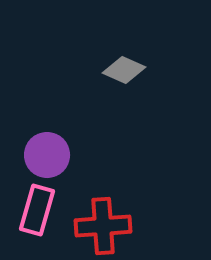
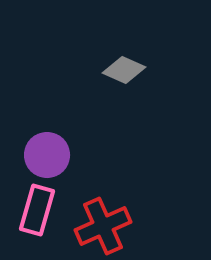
red cross: rotated 20 degrees counterclockwise
